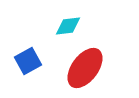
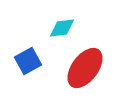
cyan diamond: moved 6 px left, 2 px down
